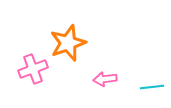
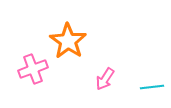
orange star: moved 2 px up; rotated 18 degrees counterclockwise
pink arrow: rotated 50 degrees counterclockwise
